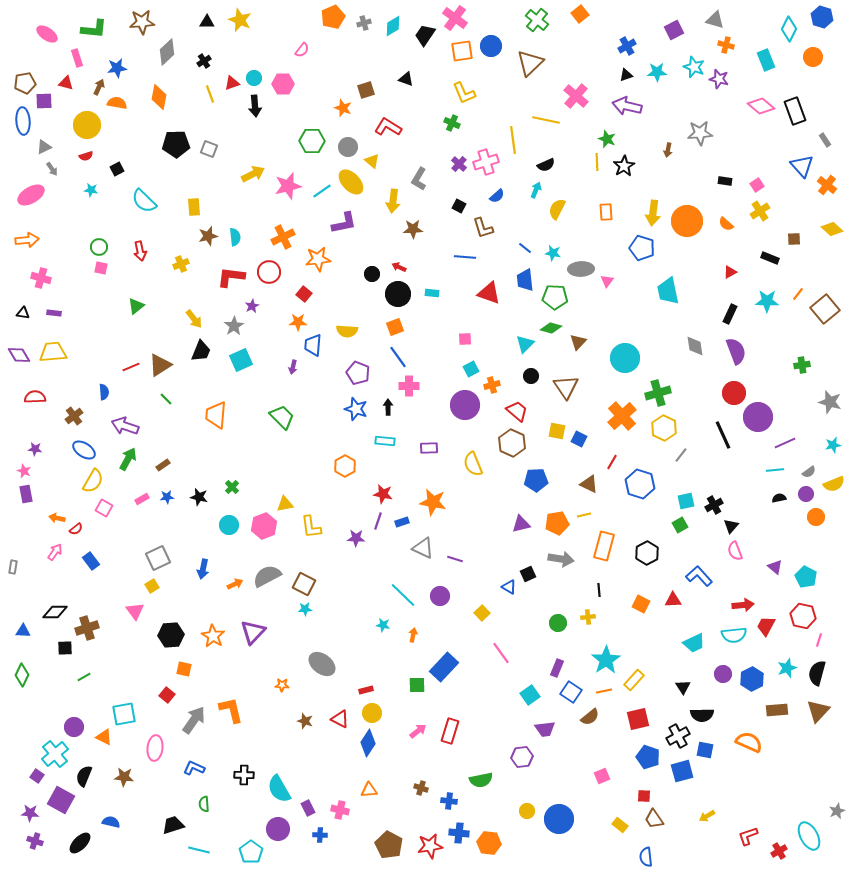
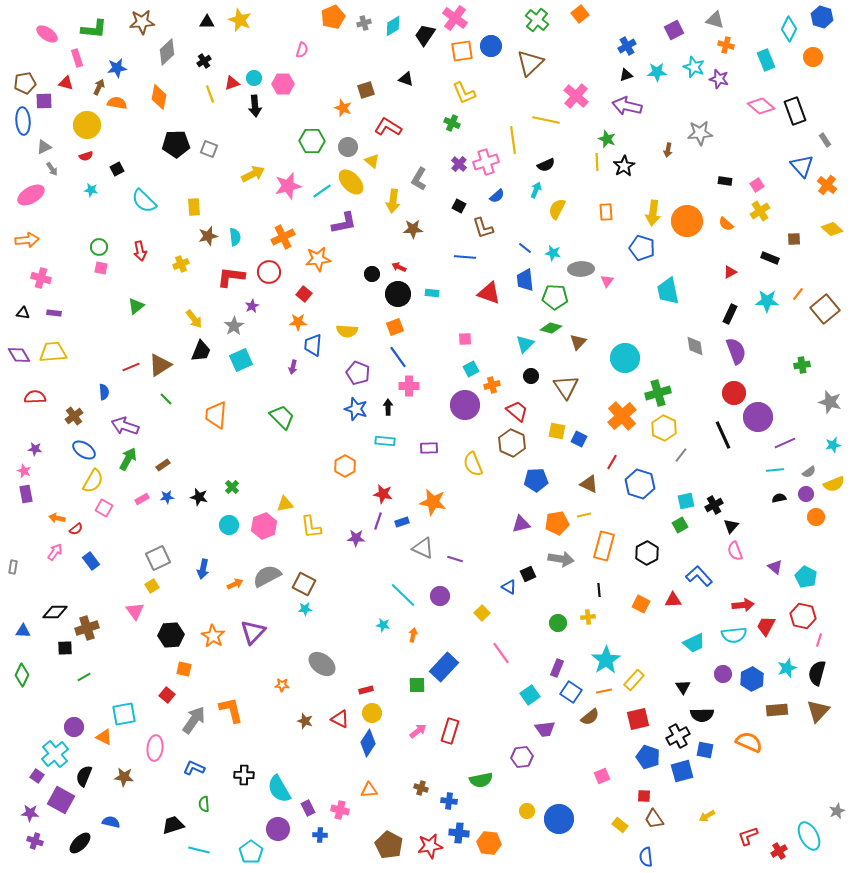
pink semicircle at (302, 50): rotated 21 degrees counterclockwise
